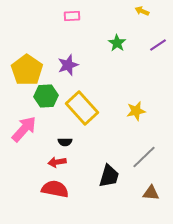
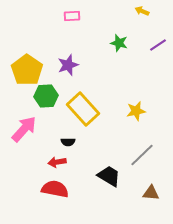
green star: moved 2 px right; rotated 18 degrees counterclockwise
yellow rectangle: moved 1 px right, 1 px down
black semicircle: moved 3 px right
gray line: moved 2 px left, 2 px up
black trapezoid: rotated 75 degrees counterclockwise
